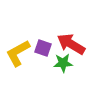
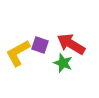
purple square: moved 3 px left, 3 px up
green star: rotated 24 degrees clockwise
